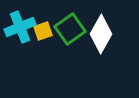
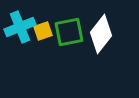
green square: moved 1 px left, 3 px down; rotated 24 degrees clockwise
white diamond: rotated 9 degrees clockwise
